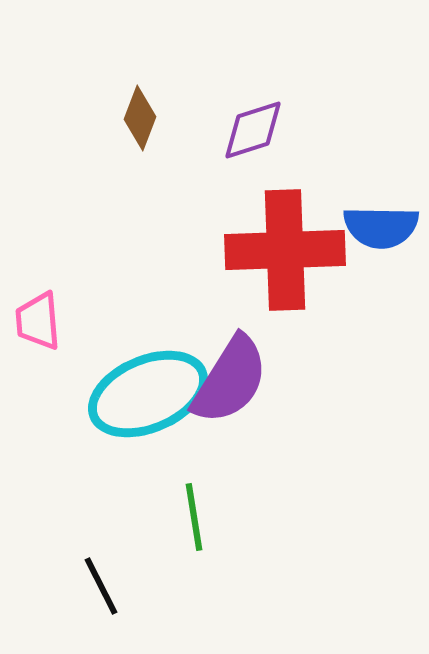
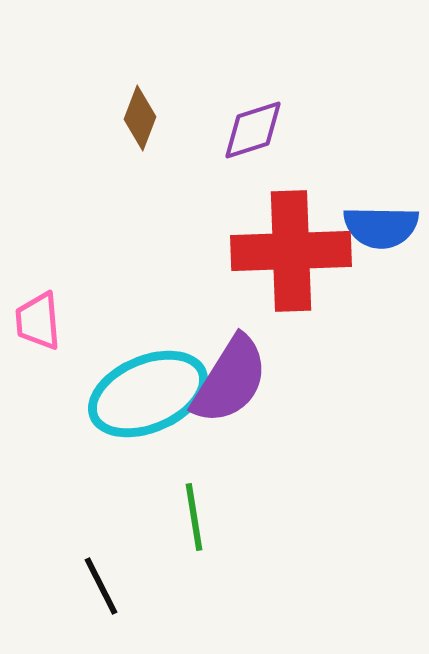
red cross: moved 6 px right, 1 px down
